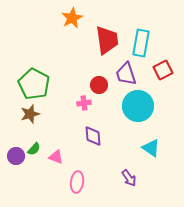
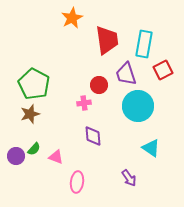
cyan rectangle: moved 3 px right, 1 px down
